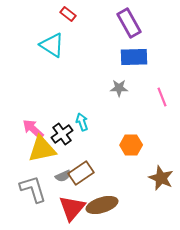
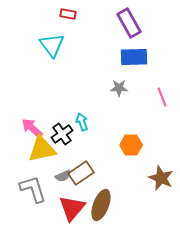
red rectangle: rotated 28 degrees counterclockwise
cyan triangle: rotated 20 degrees clockwise
pink arrow: moved 1 px left, 1 px up
brown ellipse: moved 1 px left; rotated 52 degrees counterclockwise
